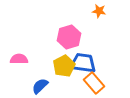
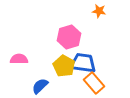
yellow pentagon: rotated 15 degrees counterclockwise
